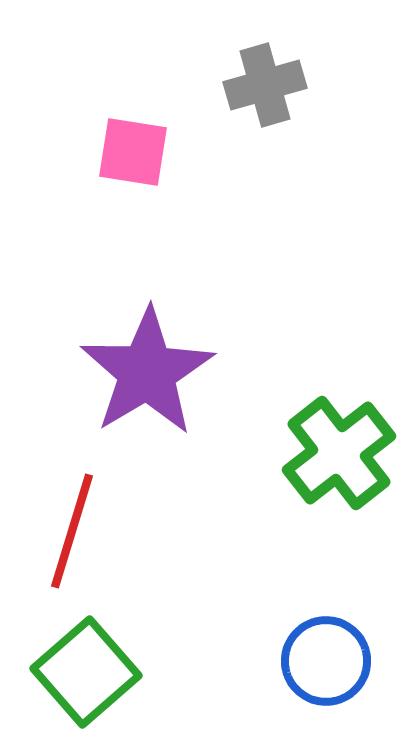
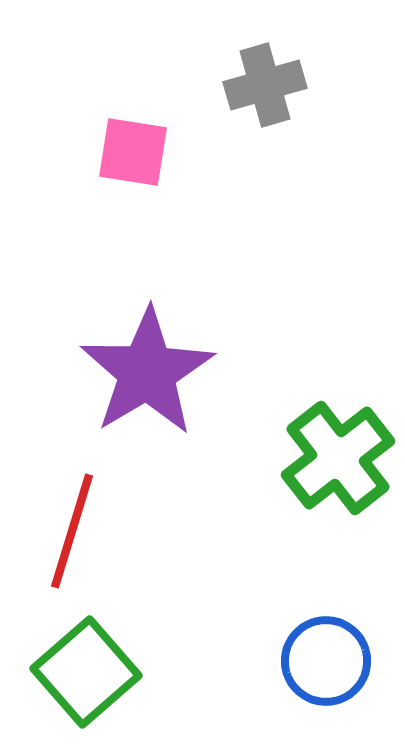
green cross: moved 1 px left, 5 px down
